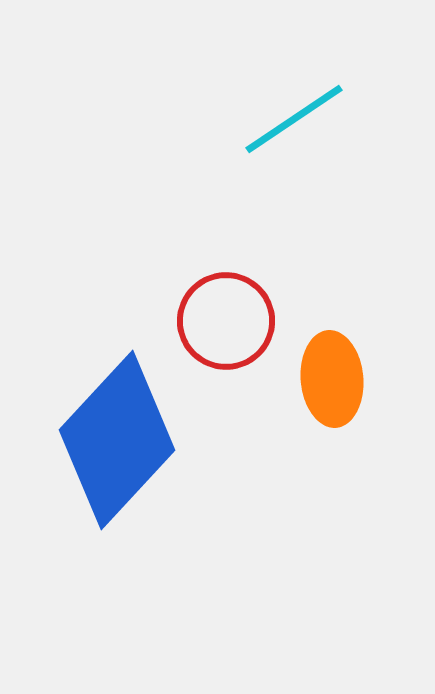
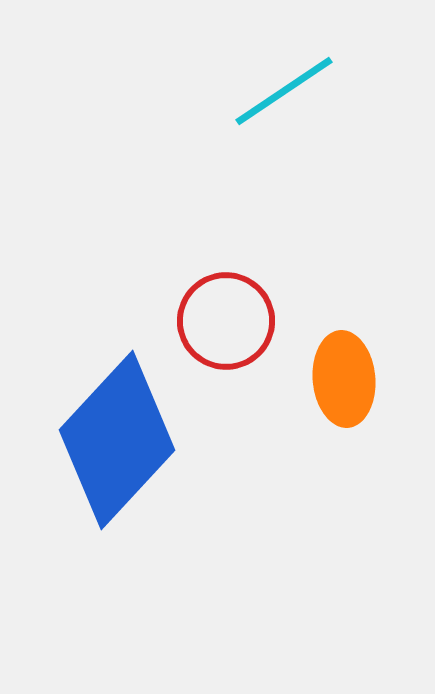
cyan line: moved 10 px left, 28 px up
orange ellipse: moved 12 px right
